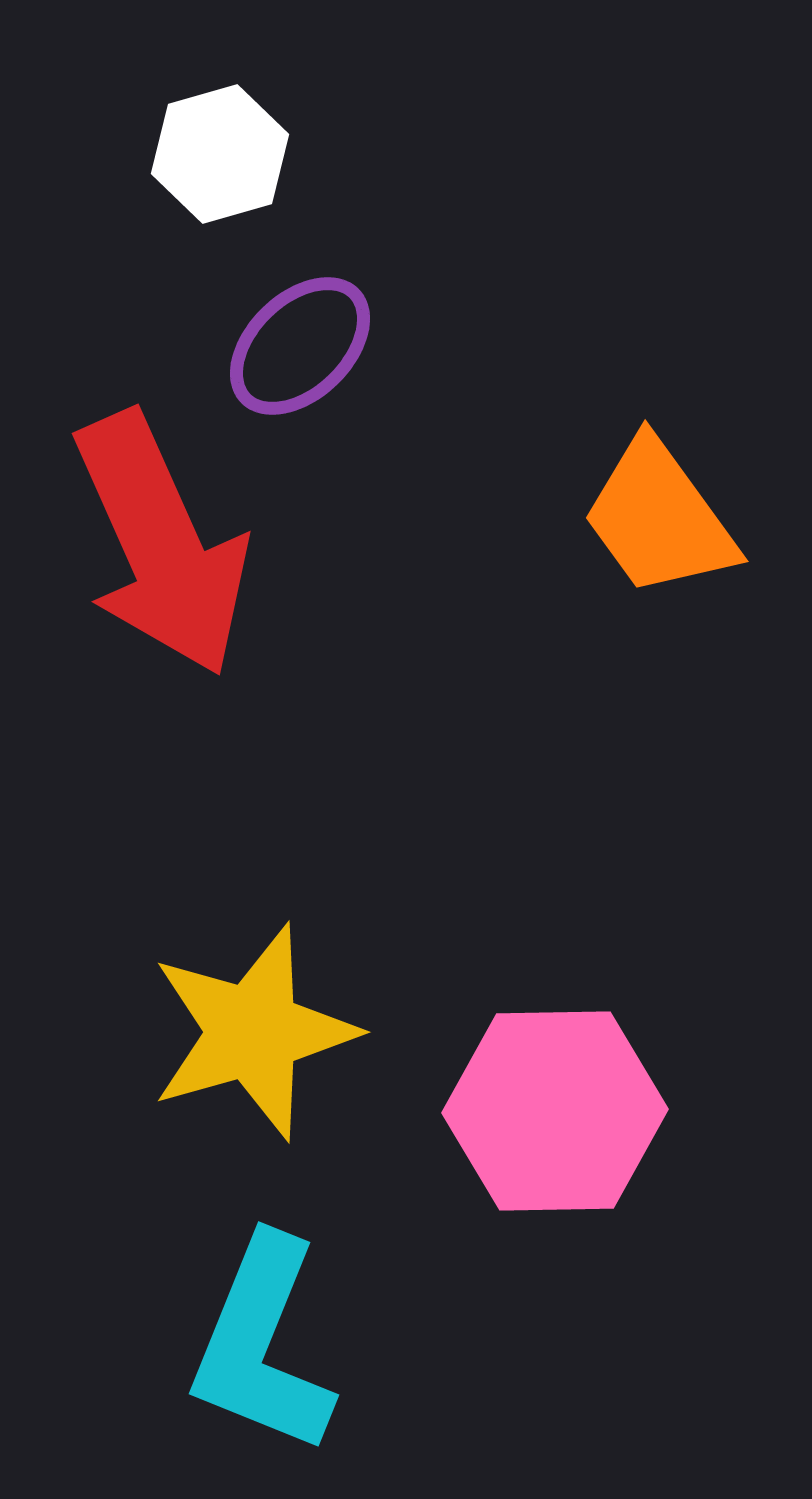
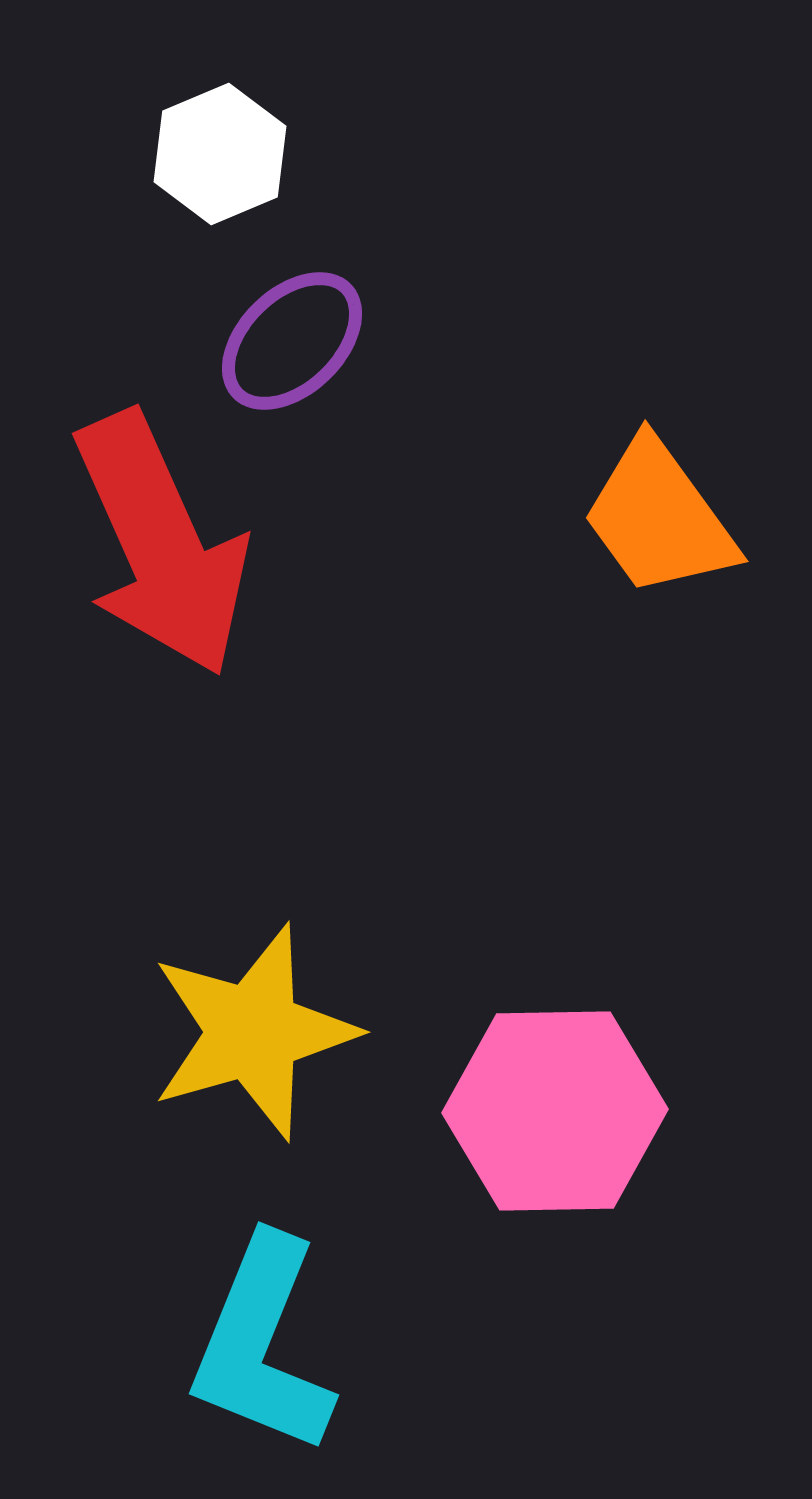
white hexagon: rotated 7 degrees counterclockwise
purple ellipse: moved 8 px left, 5 px up
